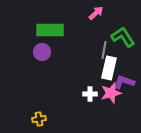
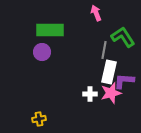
pink arrow: rotated 70 degrees counterclockwise
white rectangle: moved 4 px down
purple L-shape: moved 1 px up; rotated 15 degrees counterclockwise
